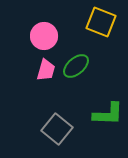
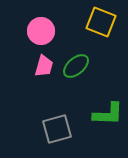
pink circle: moved 3 px left, 5 px up
pink trapezoid: moved 2 px left, 4 px up
gray square: rotated 36 degrees clockwise
